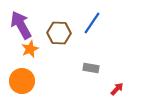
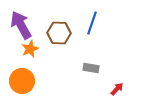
blue line: rotated 15 degrees counterclockwise
